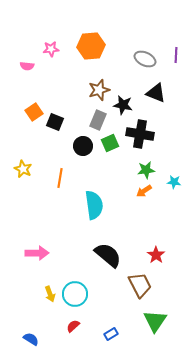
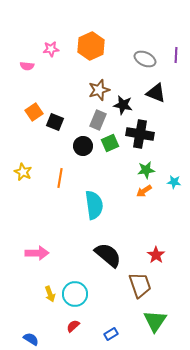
orange hexagon: rotated 20 degrees counterclockwise
yellow star: moved 3 px down
brown trapezoid: rotated 8 degrees clockwise
